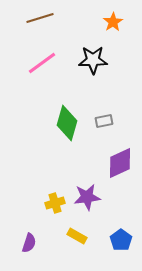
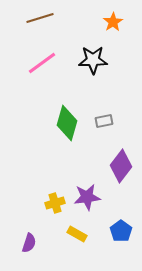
purple diamond: moved 1 px right, 3 px down; rotated 28 degrees counterclockwise
yellow rectangle: moved 2 px up
blue pentagon: moved 9 px up
